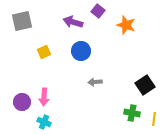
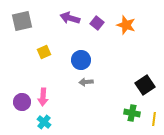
purple square: moved 1 px left, 12 px down
purple arrow: moved 3 px left, 4 px up
blue circle: moved 9 px down
gray arrow: moved 9 px left
pink arrow: moved 1 px left
cyan cross: rotated 16 degrees clockwise
